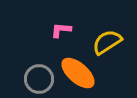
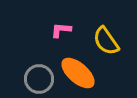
yellow semicircle: moved 1 px left, 1 px up; rotated 92 degrees counterclockwise
